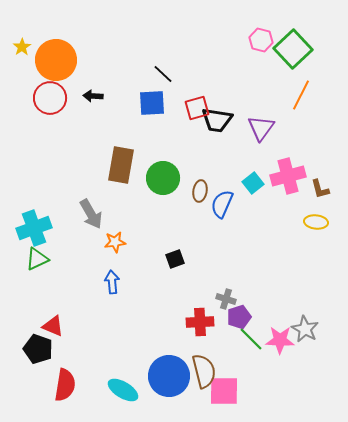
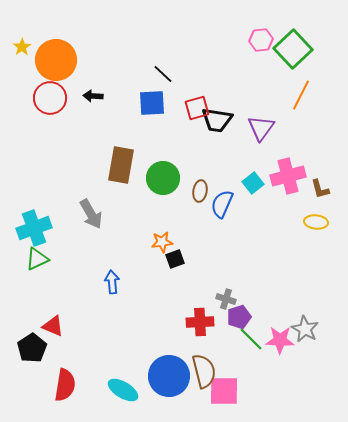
pink hexagon: rotated 20 degrees counterclockwise
orange star: moved 47 px right
black pentagon: moved 6 px left, 1 px up; rotated 20 degrees clockwise
